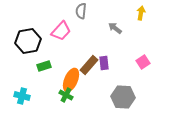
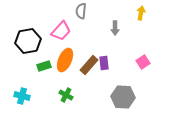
gray arrow: rotated 128 degrees counterclockwise
orange ellipse: moved 6 px left, 20 px up
